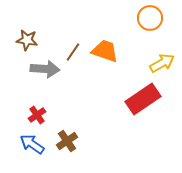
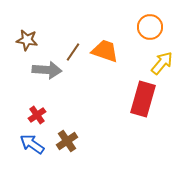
orange circle: moved 9 px down
yellow arrow: rotated 20 degrees counterclockwise
gray arrow: moved 2 px right, 1 px down
red rectangle: rotated 40 degrees counterclockwise
